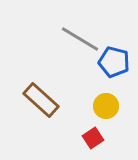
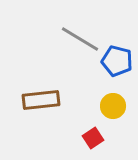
blue pentagon: moved 3 px right, 1 px up
brown rectangle: rotated 48 degrees counterclockwise
yellow circle: moved 7 px right
